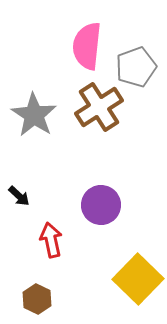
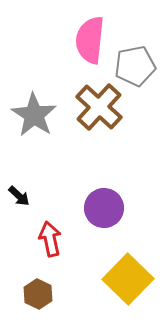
pink semicircle: moved 3 px right, 6 px up
gray pentagon: moved 1 px left, 1 px up; rotated 9 degrees clockwise
brown cross: rotated 15 degrees counterclockwise
purple circle: moved 3 px right, 3 px down
red arrow: moved 1 px left, 1 px up
yellow square: moved 10 px left
brown hexagon: moved 1 px right, 5 px up
